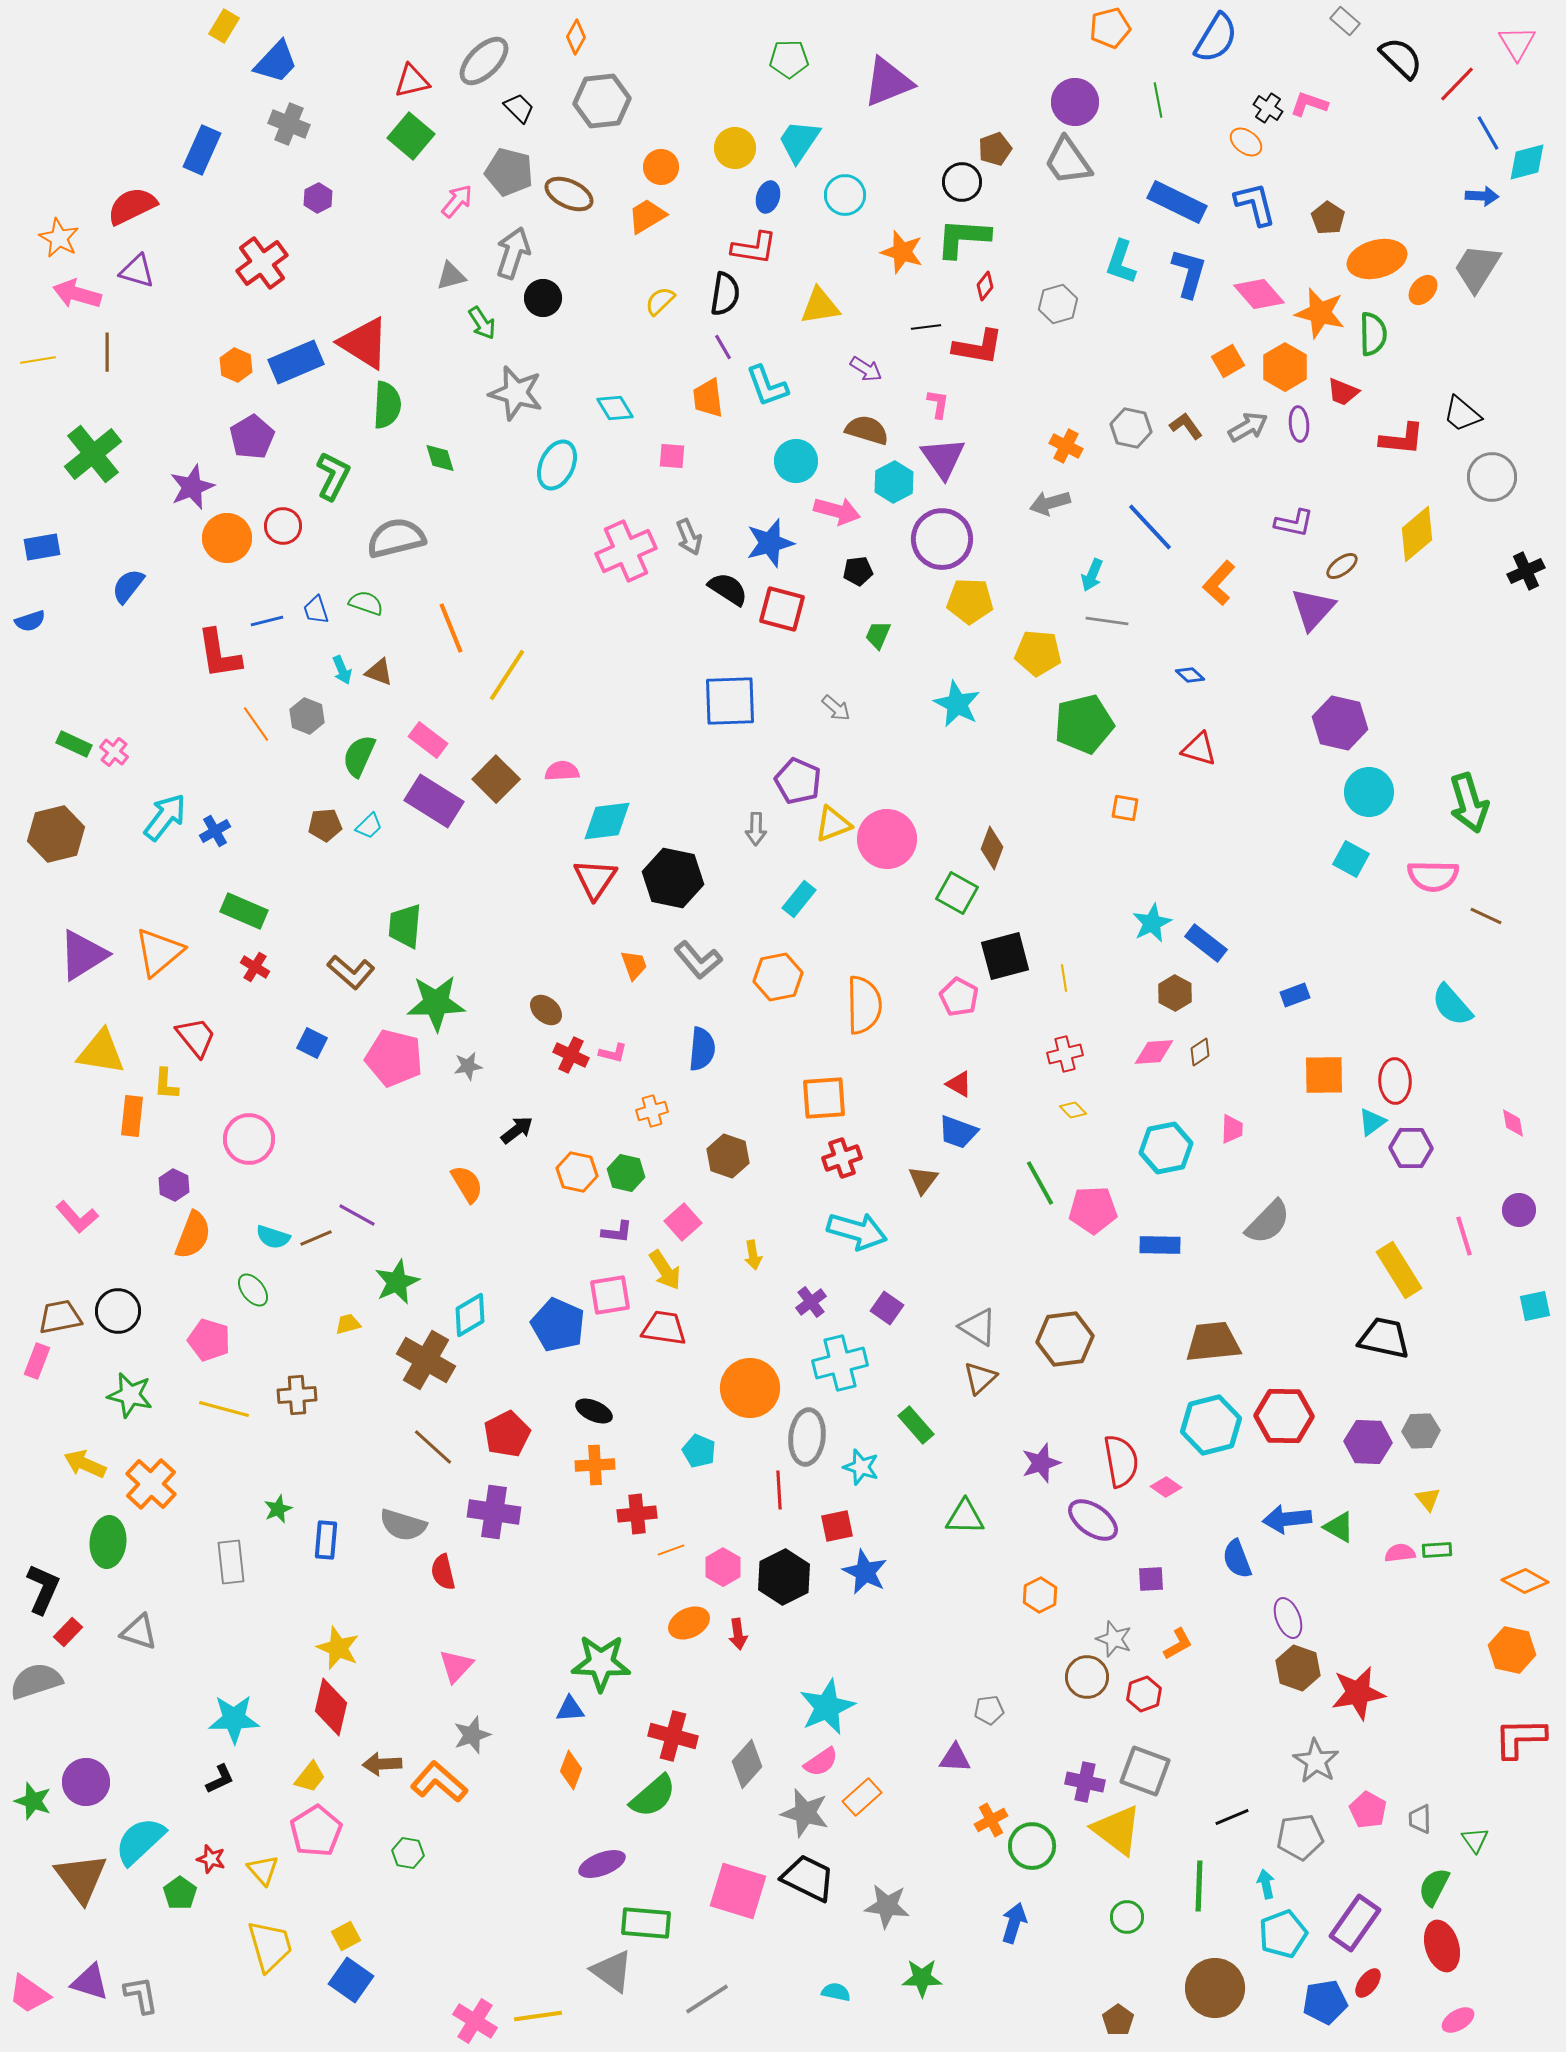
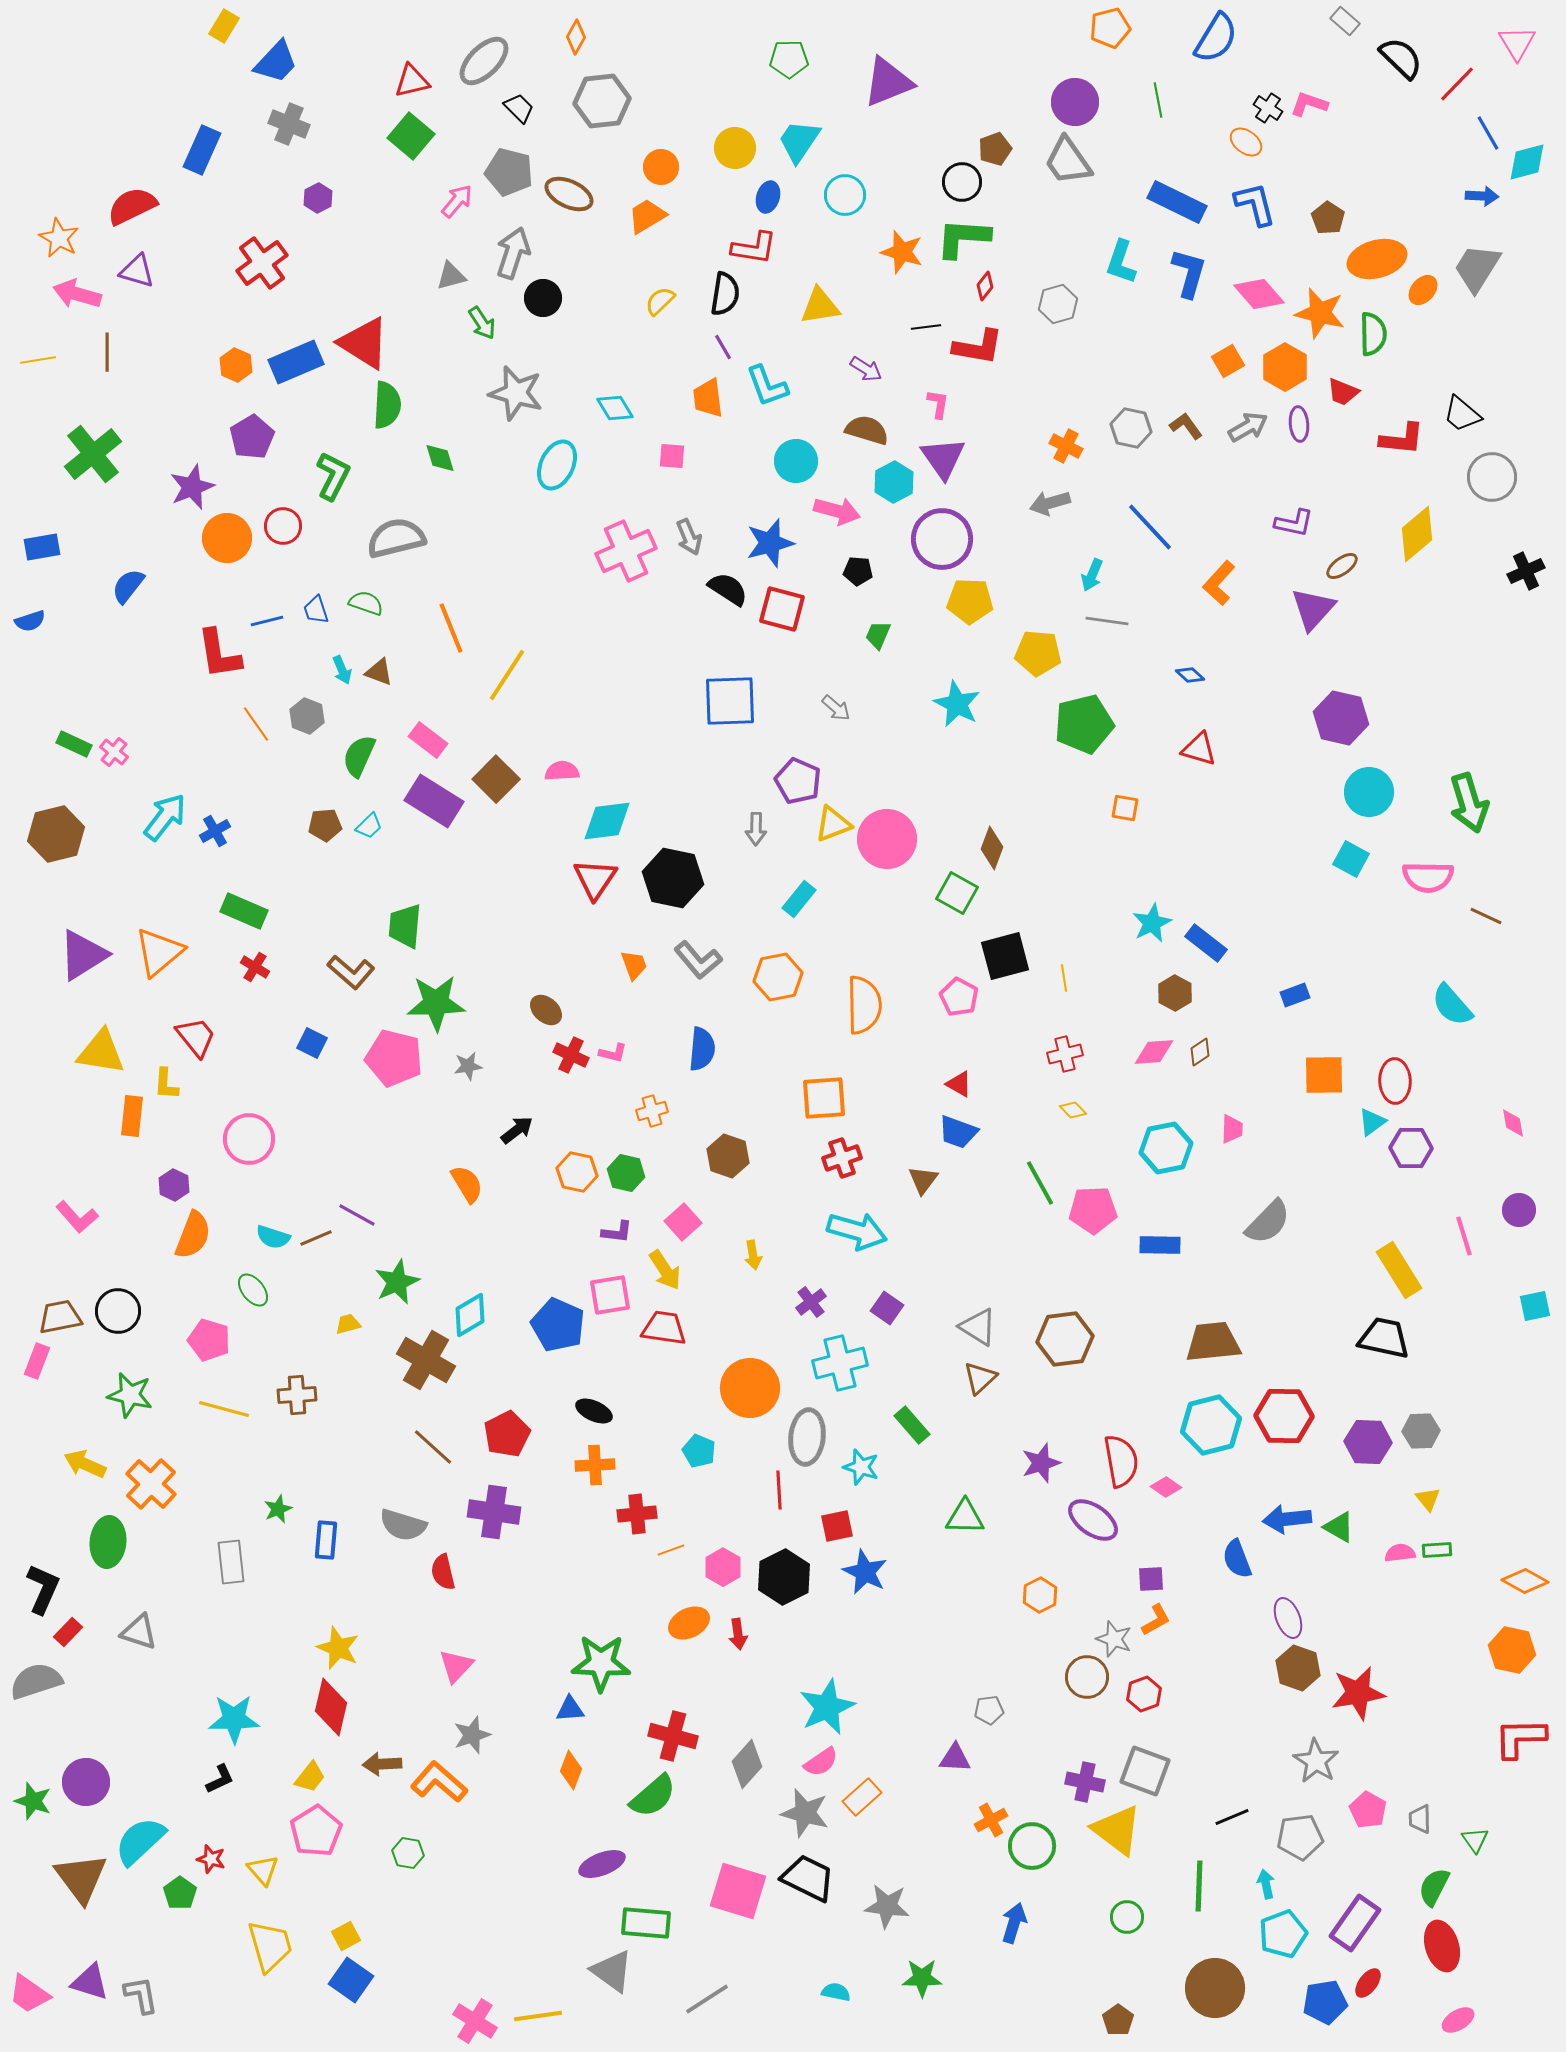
black pentagon at (858, 571): rotated 12 degrees clockwise
purple hexagon at (1340, 723): moved 1 px right, 5 px up
pink semicircle at (1433, 876): moved 5 px left, 1 px down
green rectangle at (916, 1425): moved 4 px left
orange L-shape at (1178, 1644): moved 22 px left, 24 px up
